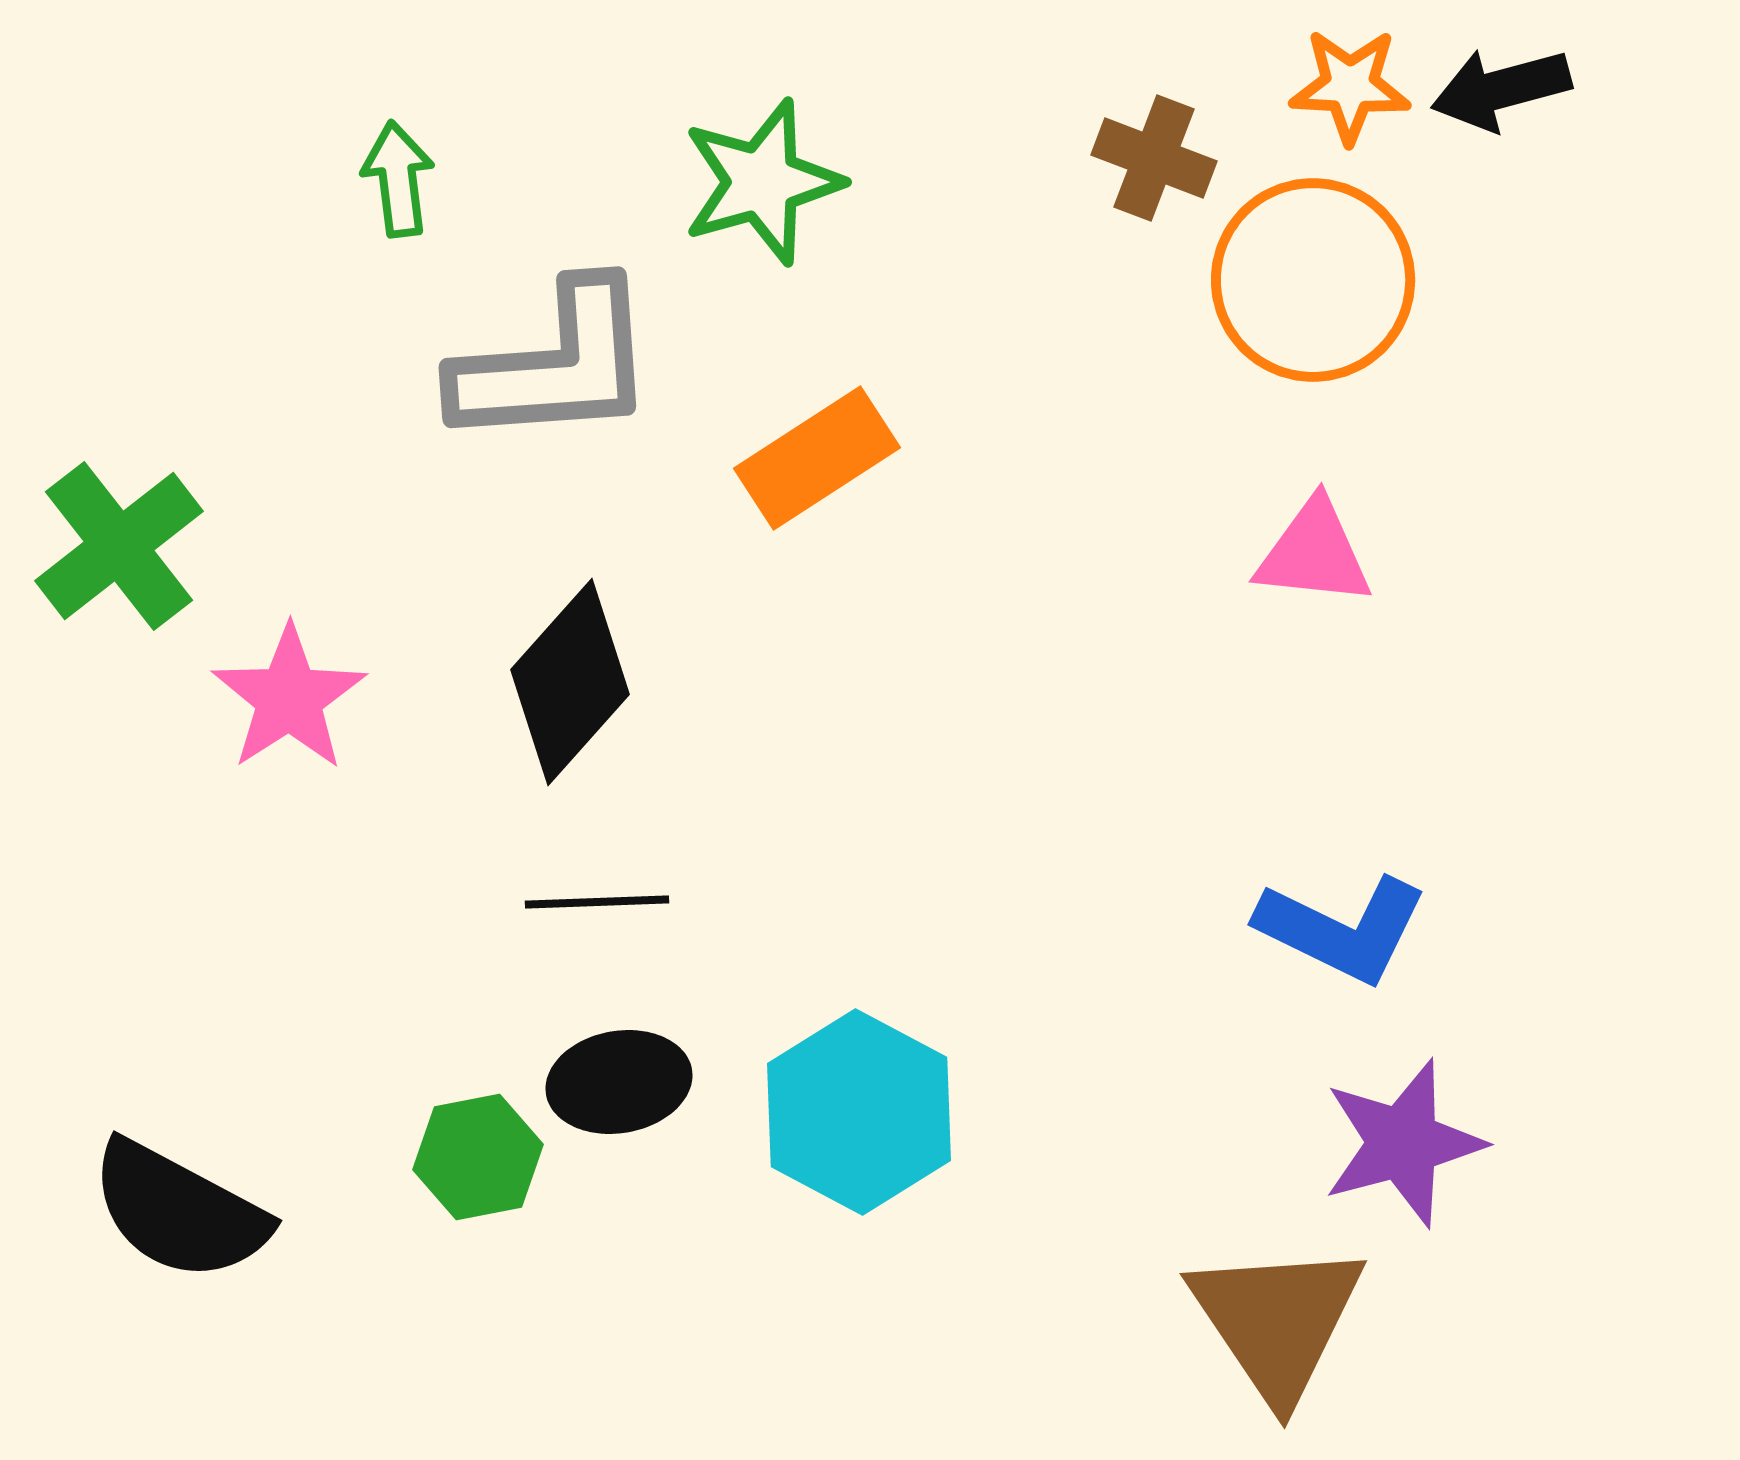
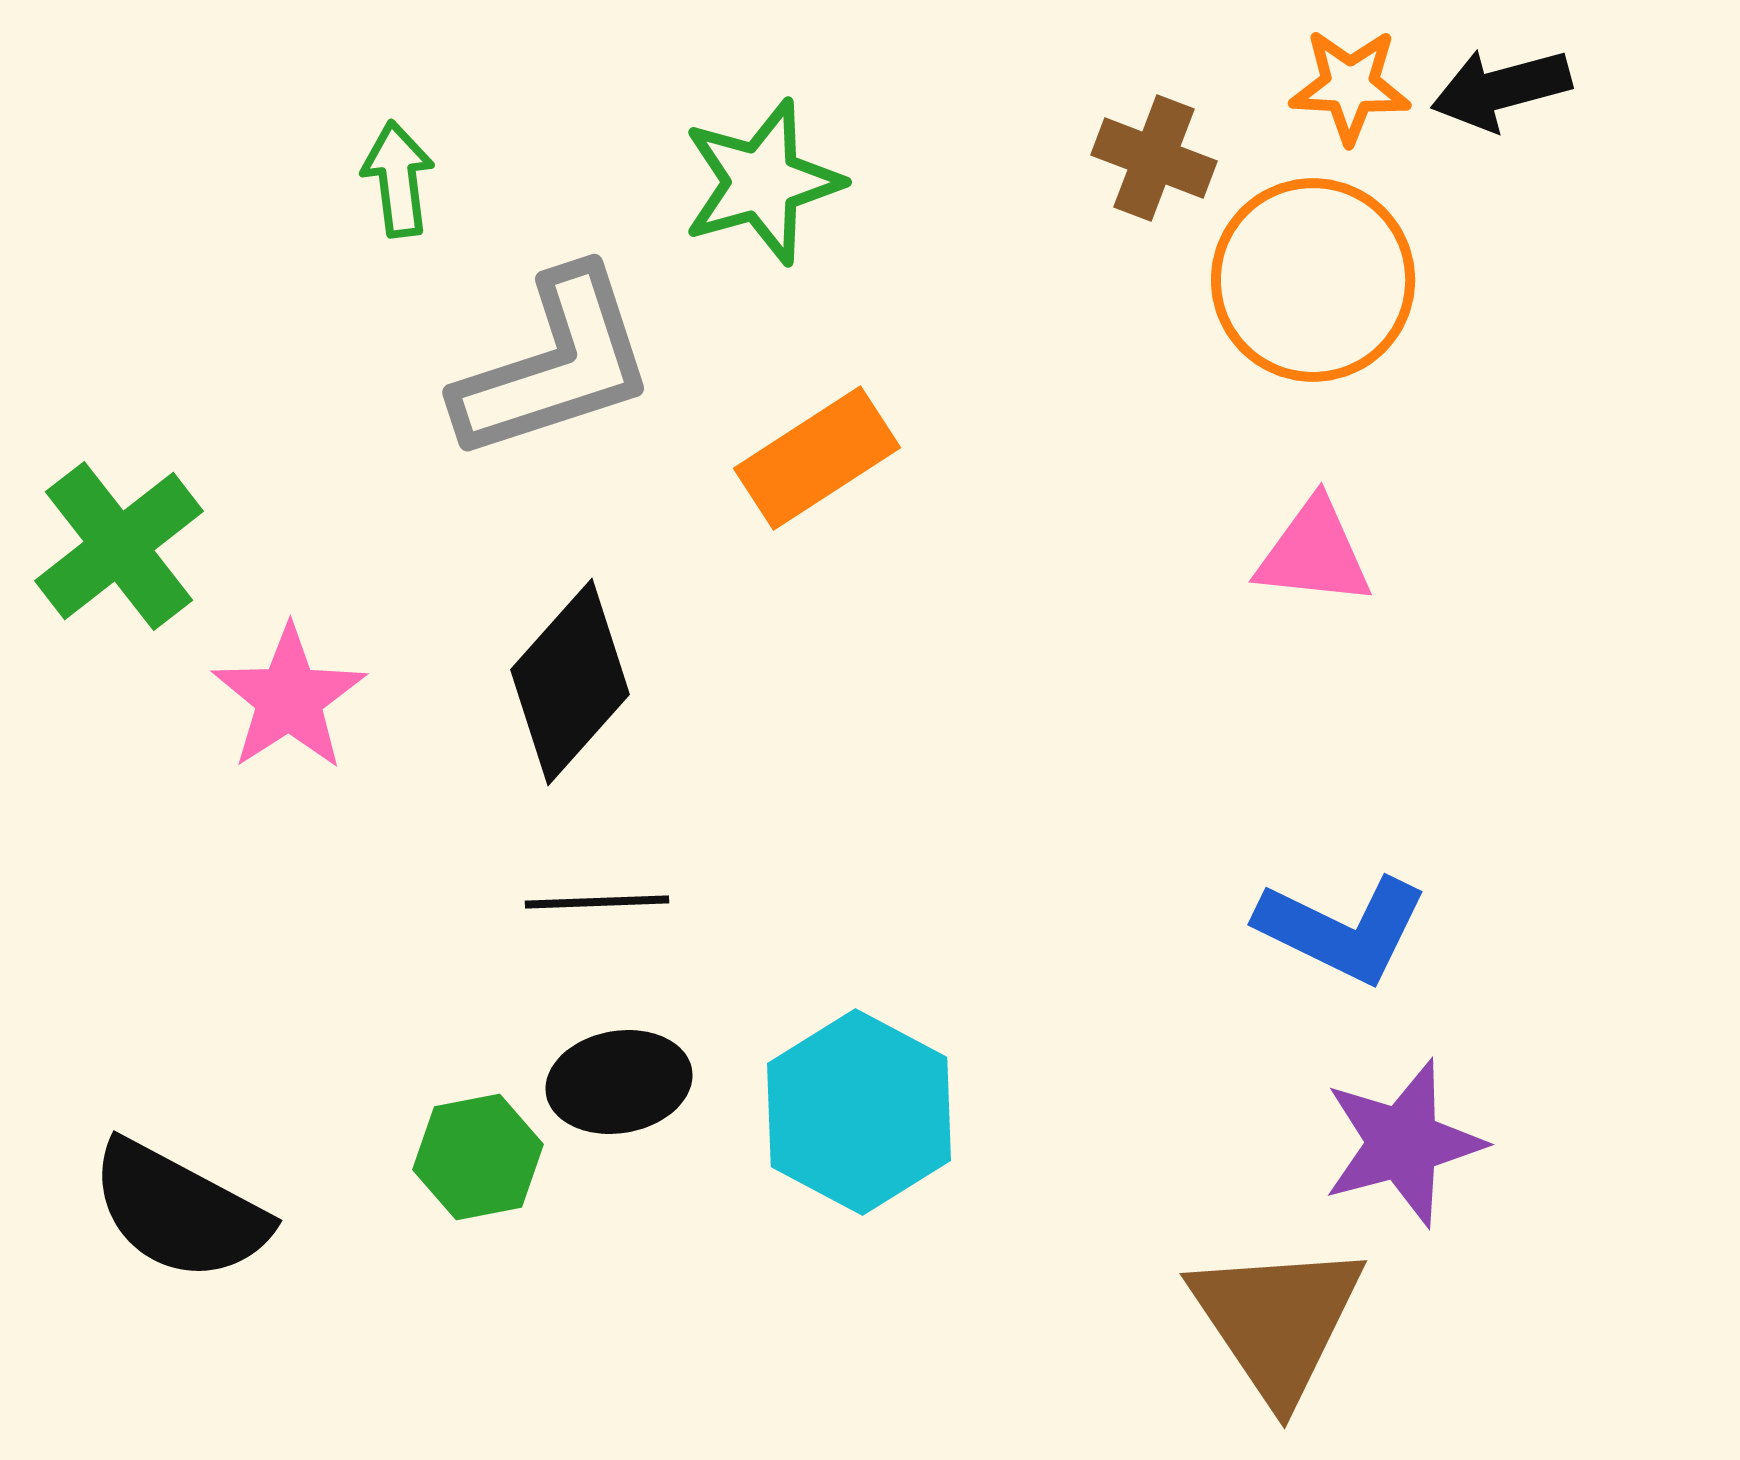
gray L-shape: rotated 14 degrees counterclockwise
